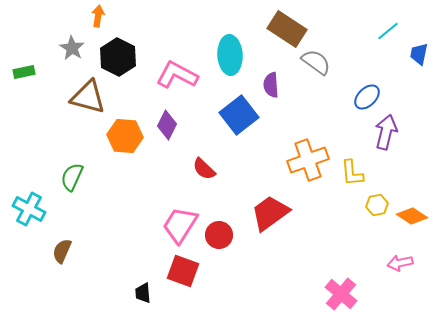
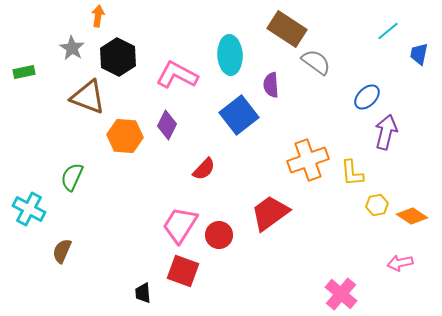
brown triangle: rotated 6 degrees clockwise
red semicircle: rotated 90 degrees counterclockwise
